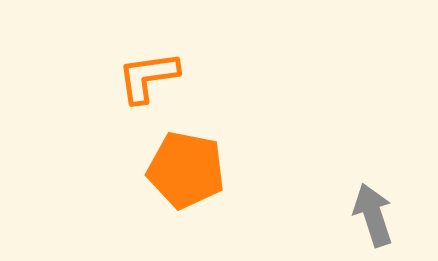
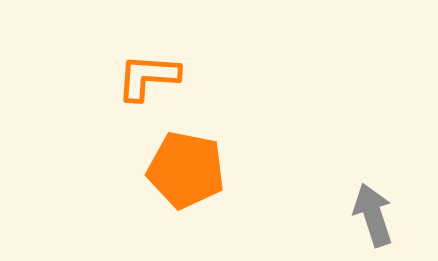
orange L-shape: rotated 12 degrees clockwise
